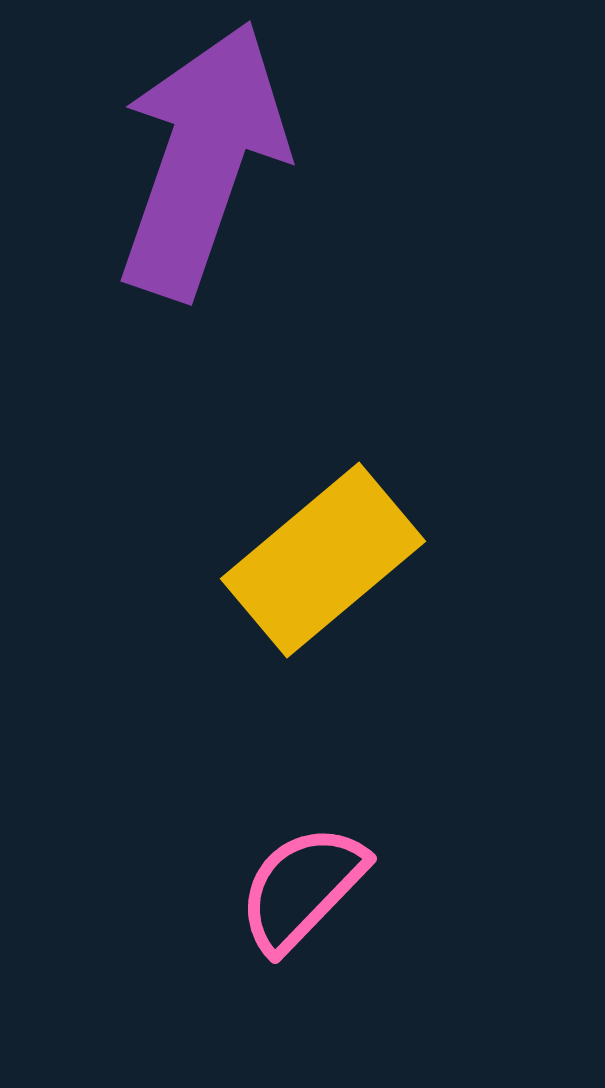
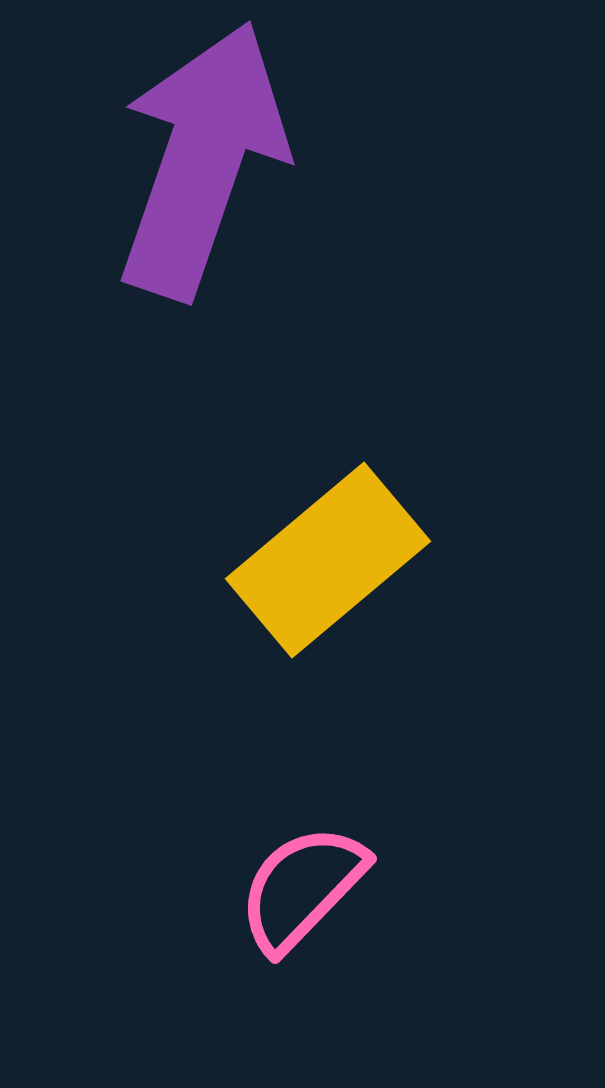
yellow rectangle: moved 5 px right
